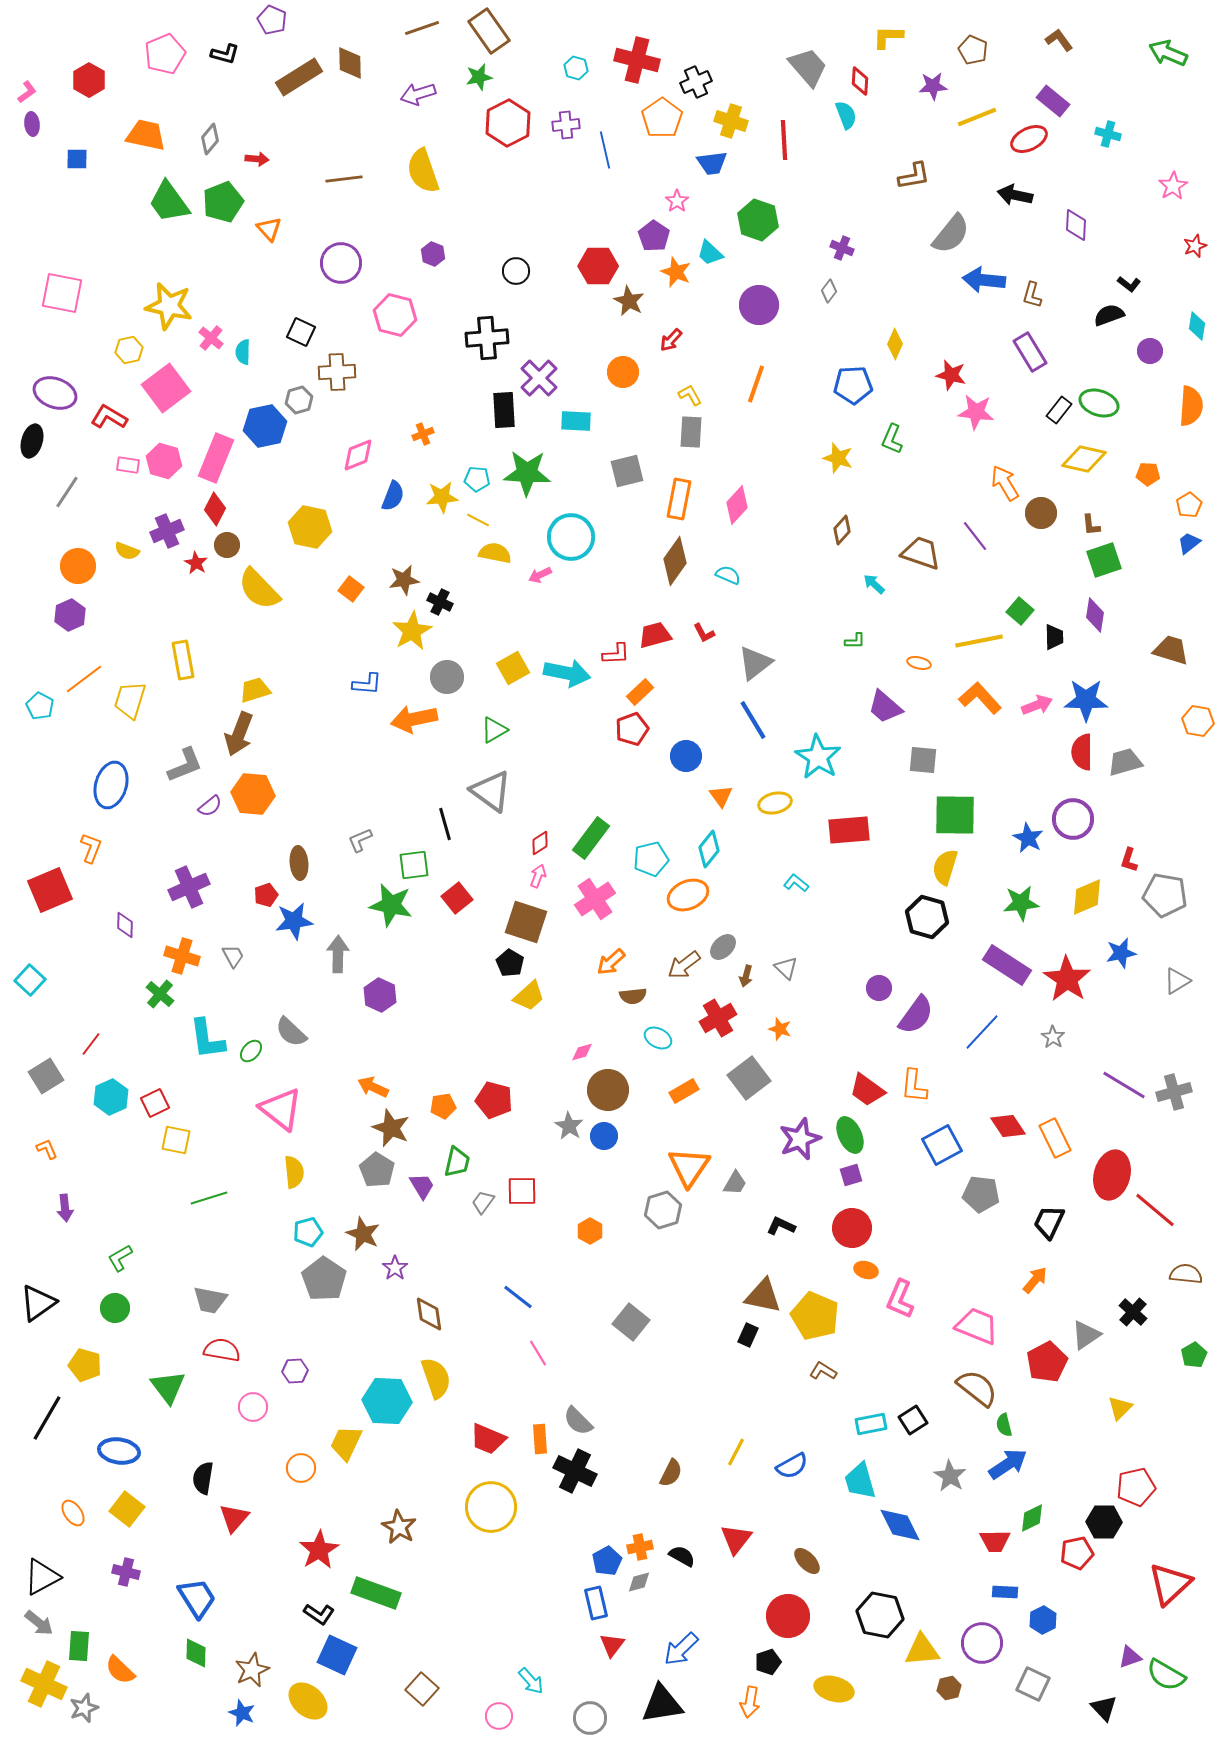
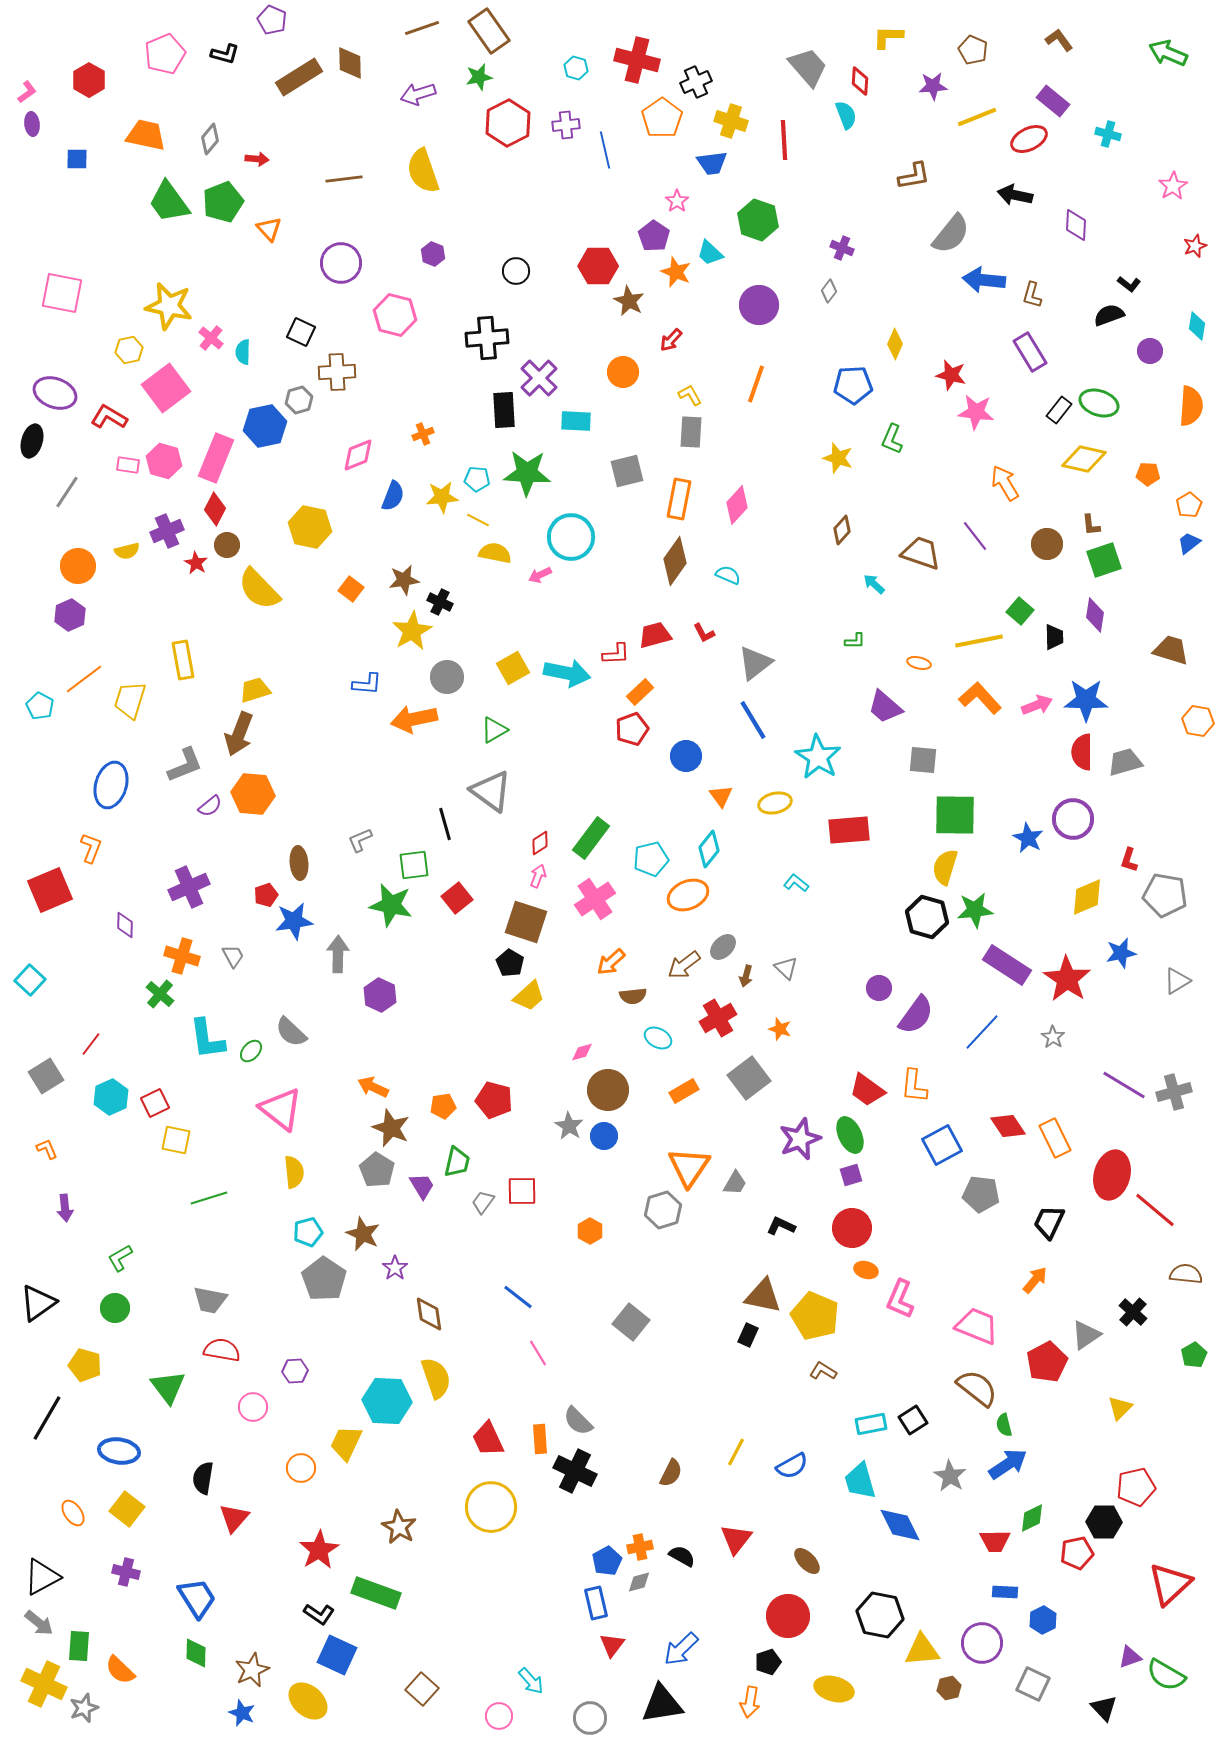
brown circle at (1041, 513): moved 6 px right, 31 px down
yellow semicircle at (127, 551): rotated 35 degrees counterclockwise
green star at (1021, 903): moved 46 px left, 7 px down
red trapezoid at (488, 1439): rotated 42 degrees clockwise
